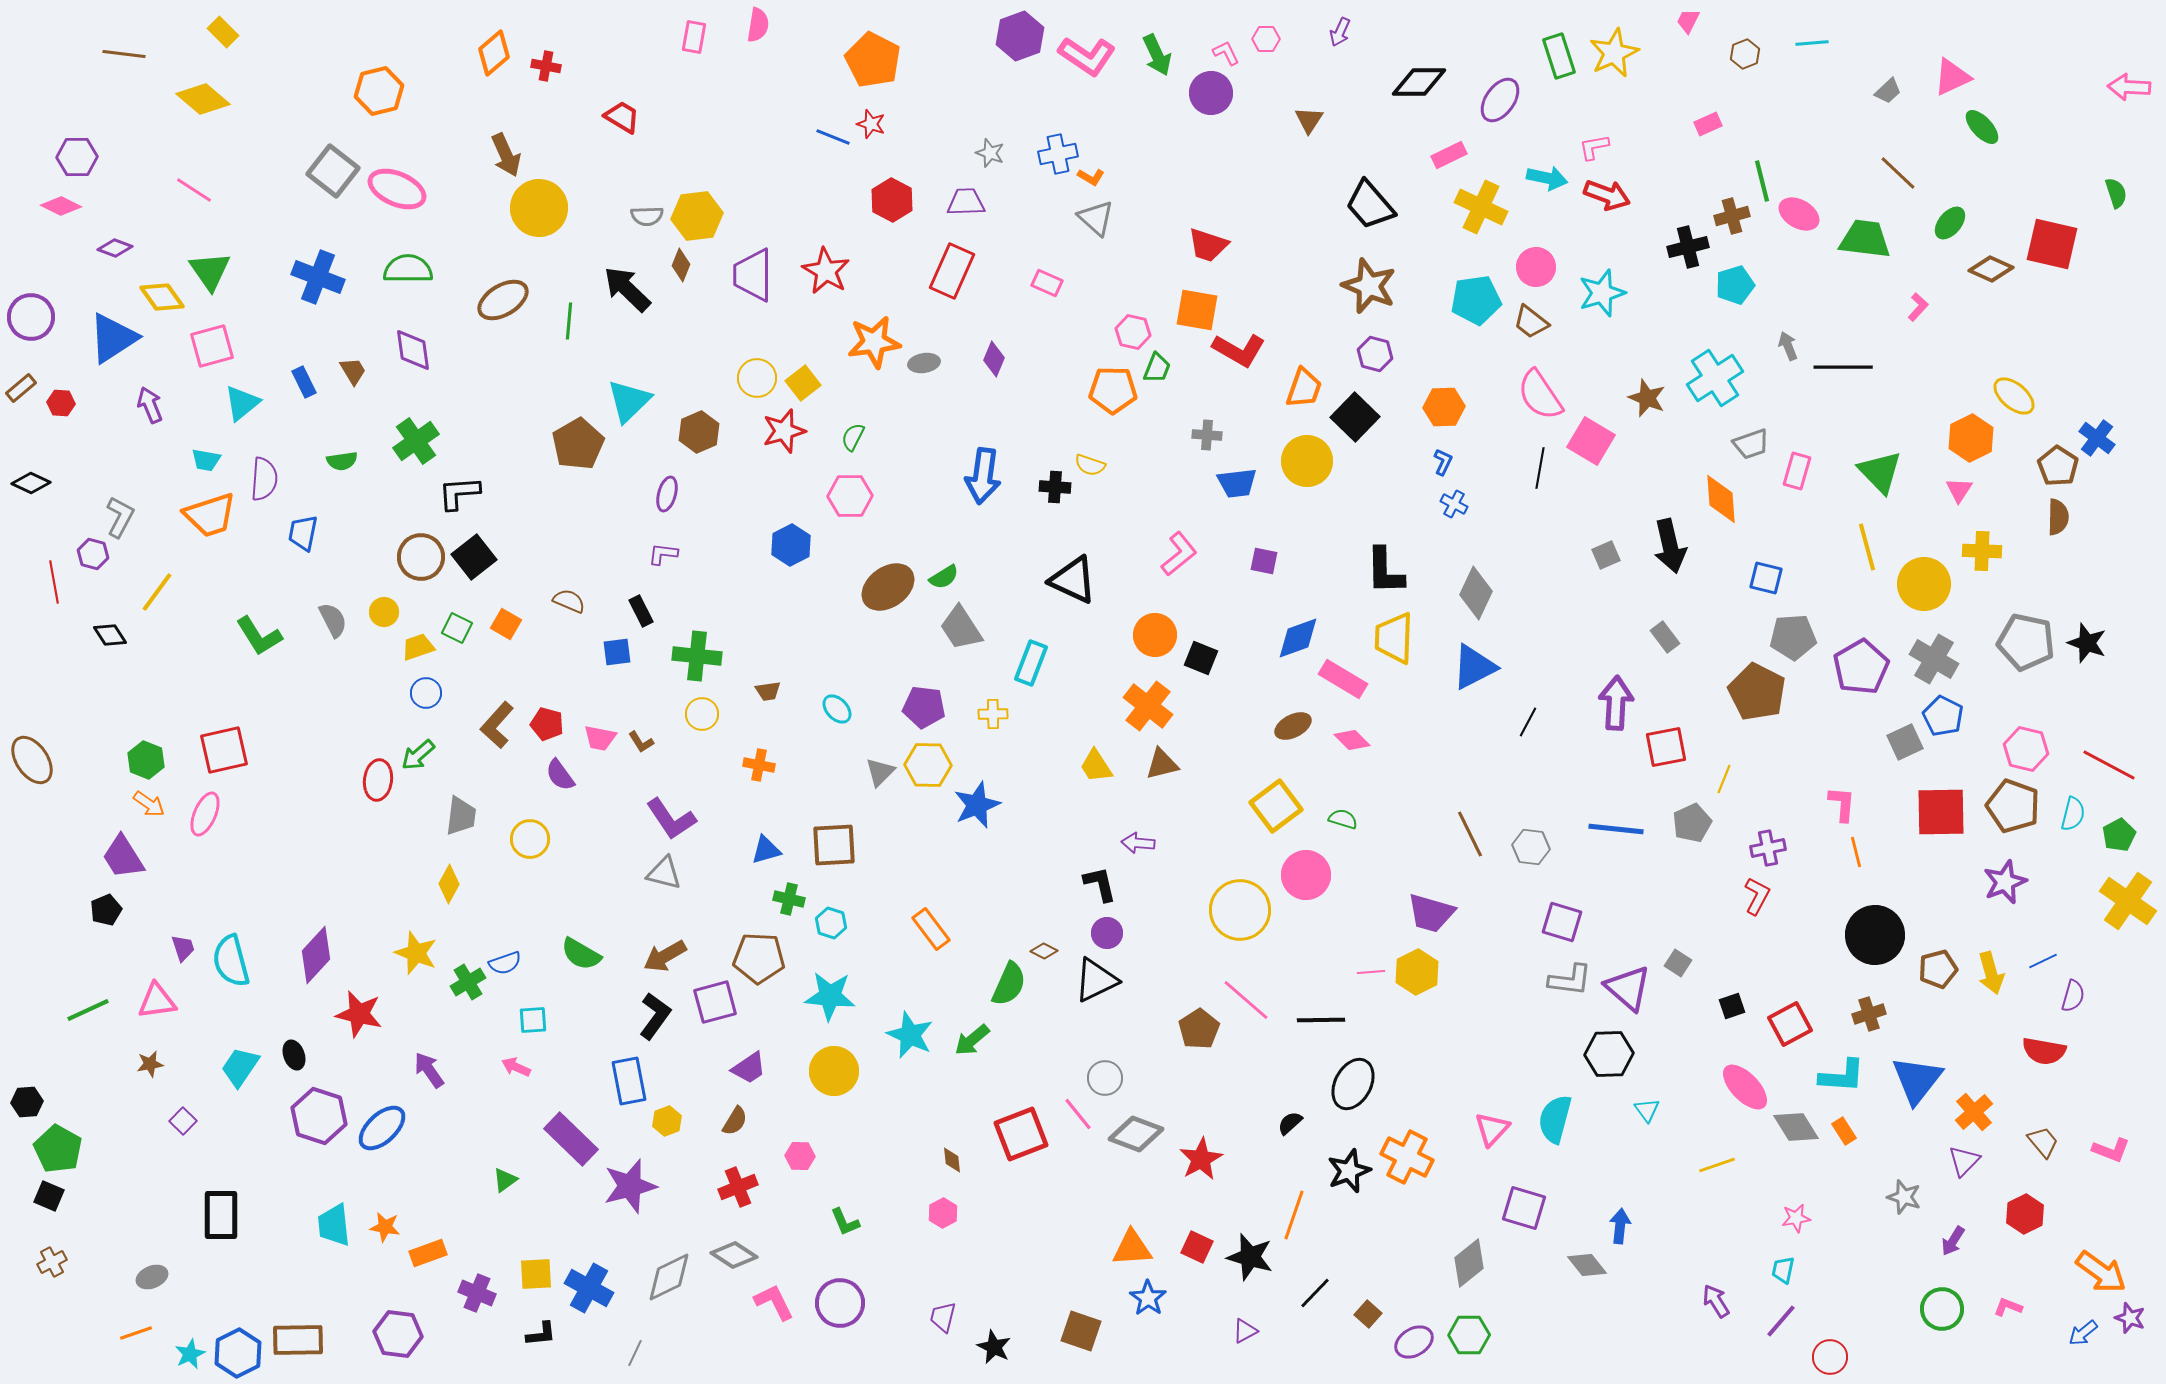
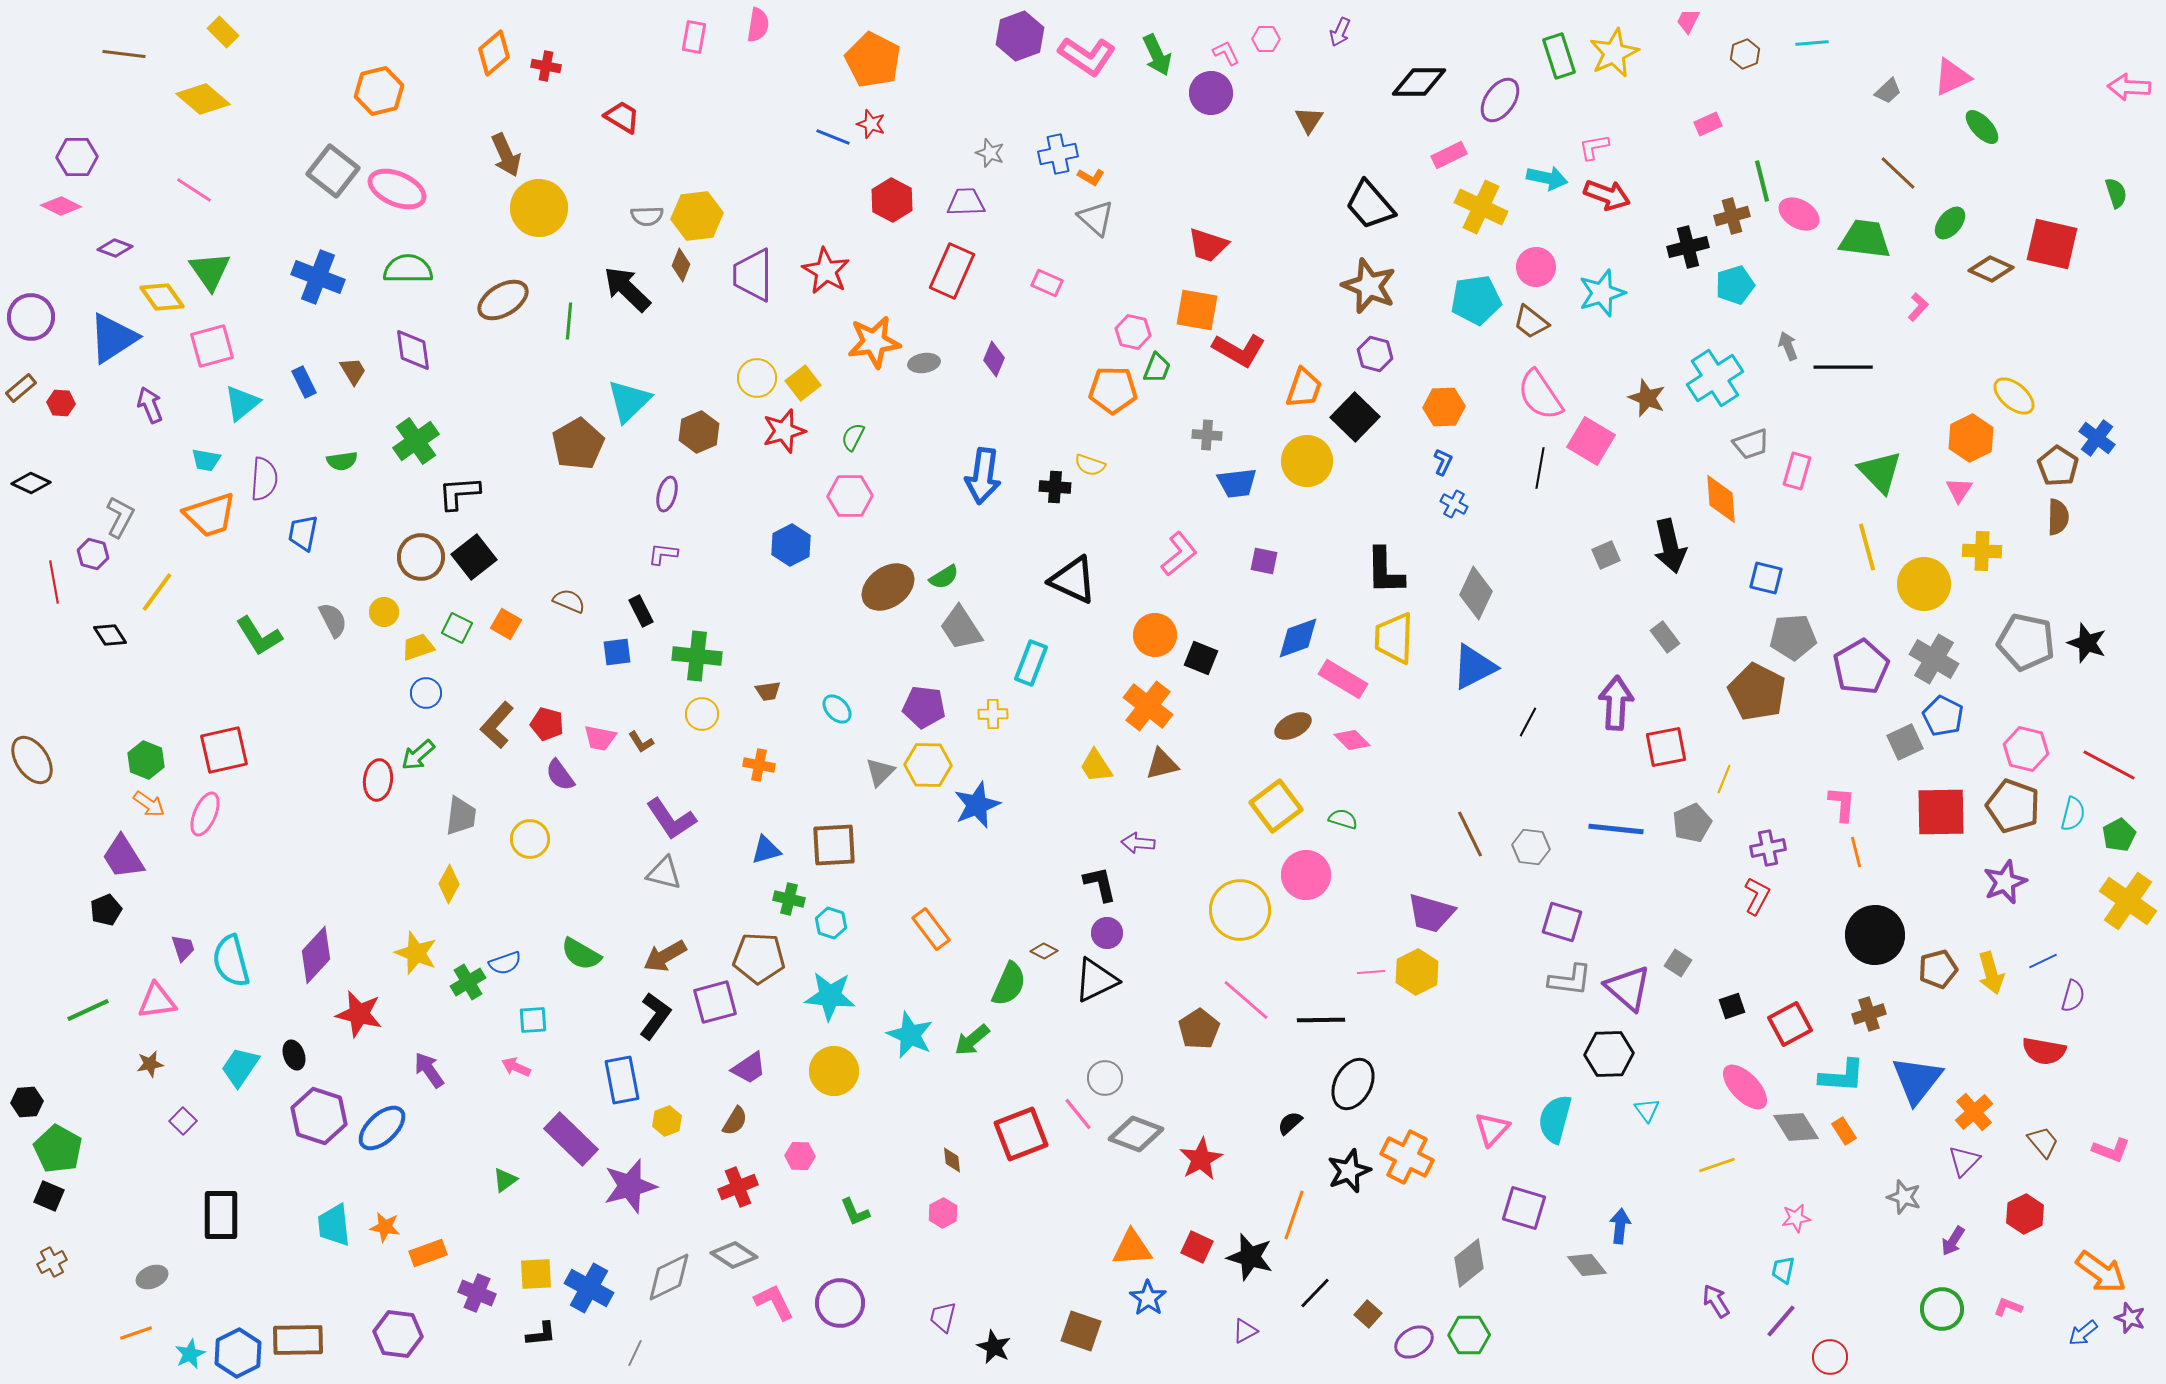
blue rectangle at (629, 1081): moved 7 px left, 1 px up
green L-shape at (845, 1222): moved 10 px right, 10 px up
